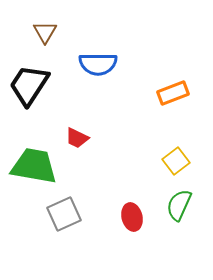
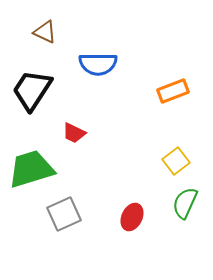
brown triangle: rotated 35 degrees counterclockwise
black trapezoid: moved 3 px right, 5 px down
orange rectangle: moved 2 px up
red trapezoid: moved 3 px left, 5 px up
green trapezoid: moved 3 px left, 3 px down; rotated 27 degrees counterclockwise
green semicircle: moved 6 px right, 2 px up
red ellipse: rotated 40 degrees clockwise
